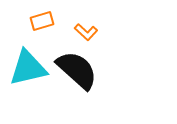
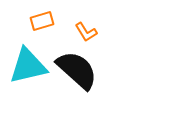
orange L-shape: rotated 15 degrees clockwise
cyan triangle: moved 2 px up
